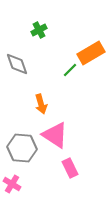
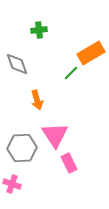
green cross: rotated 21 degrees clockwise
green line: moved 1 px right, 3 px down
orange arrow: moved 4 px left, 4 px up
pink triangle: rotated 24 degrees clockwise
gray hexagon: rotated 8 degrees counterclockwise
pink rectangle: moved 1 px left, 5 px up
pink cross: rotated 12 degrees counterclockwise
